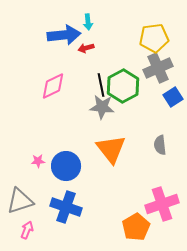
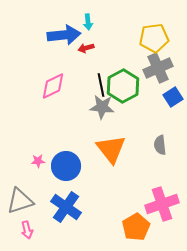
blue cross: rotated 16 degrees clockwise
pink arrow: rotated 144 degrees clockwise
